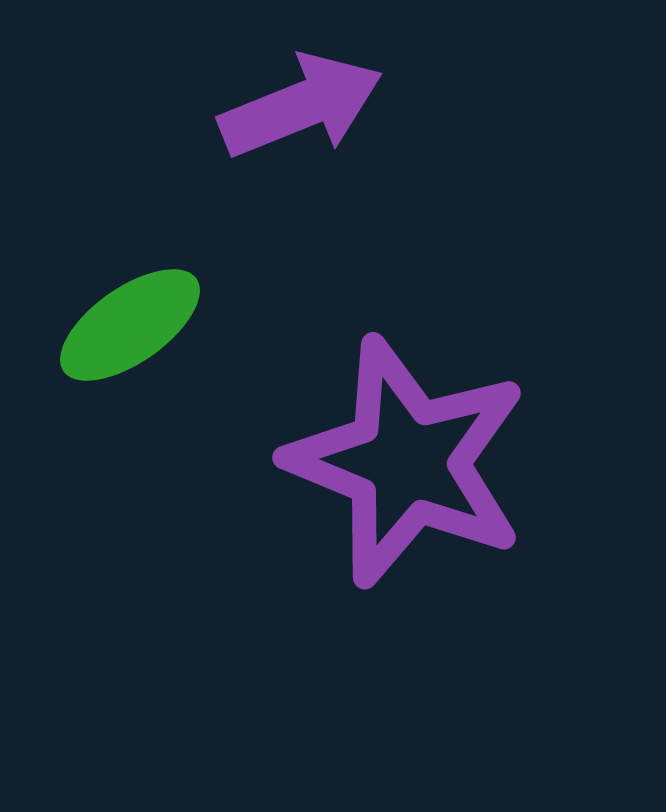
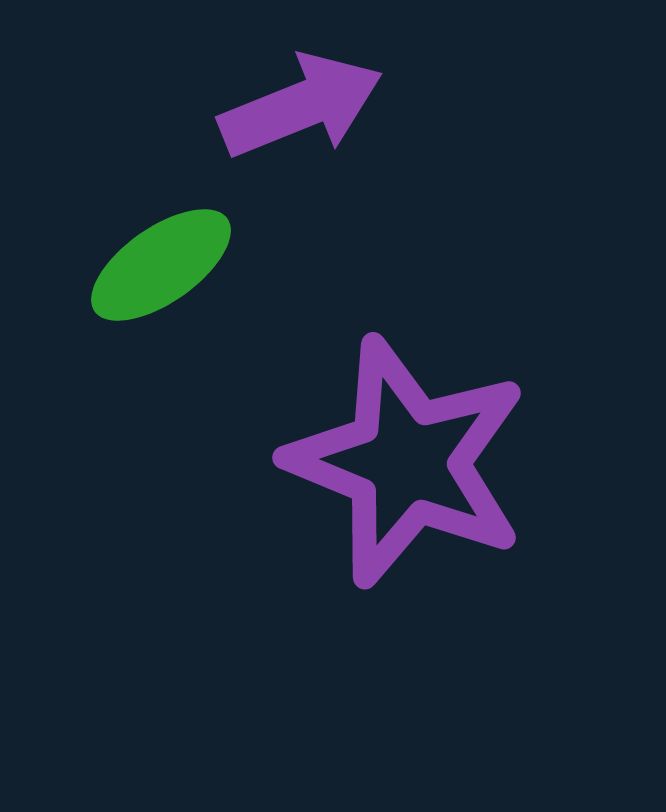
green ellipse: moved 31 px right, 60 px up
